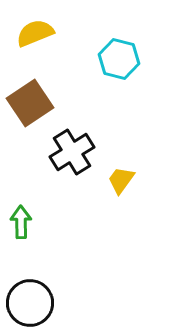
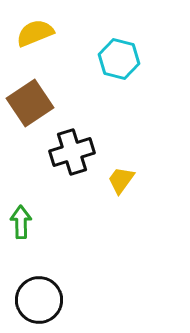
black cross: rotated 15 degrees clockwise
black circle: moved 9 px right, 3 px up
